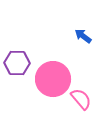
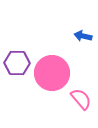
blue arrow: rotated 24 degrees counterclockwise
pink circle: moved 1 px left, 6 px up
